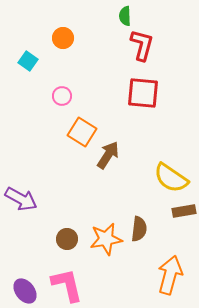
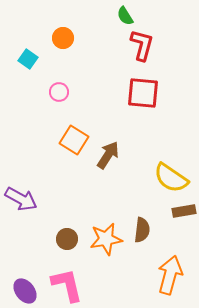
green semicircle: rotated 30 degrees counterclockwise
cyan square: moved 2 px up
pink circle: moved 3 px left, 4 px up
orange square: moved 8 px left, 8 px down
brown semicircle: moved 3 px right, 1 px down
